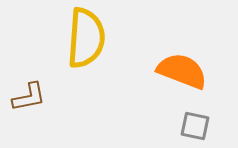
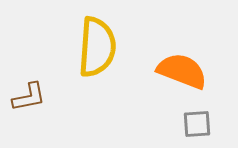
yellow semicircle: moved 11 px right, 9 px down
gray square: moved 2 px right, 2 px up; rotated 16 degrees counterclockwise
